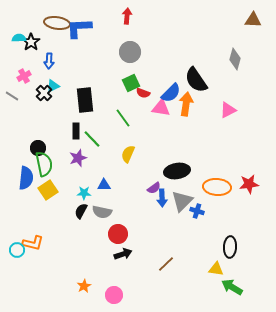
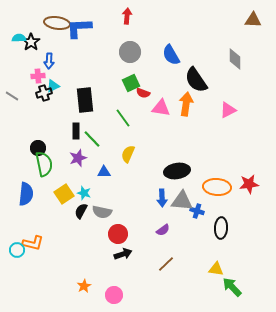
gray diamond at (235, 59): rotated 15 degrees counterclockwise
pink cross at (24, 76): moved 14 px right; rotated 24 degrees clockwise
black cross at (44, 93): rotated 28 degrees clockwise
blue semicircle at (171, 93): moved 38 px up; rotated 105 degrees clockwise
blue semicircle at (26, 178): moved 16 px down
blue triangle at (104, 185): moved 13 px up
purple semicircle at (154, 188): moved 9 px right, 42 px down
yellow square at (48, 190): moved 16 px right, 4 px down
cyan star at (84, 193): rotated 16 degrees clockwise
gray triangle at (182, 201): rotated 50 degrees clockwise
black ellipse at (230, 247): moved 9 px left, 19 px up
green arrow at (232, 287): rotated 15 degrees clockwise
